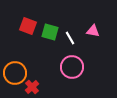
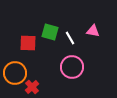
red square: moved 17 px down; rotated 18 degrees counterclockwise
